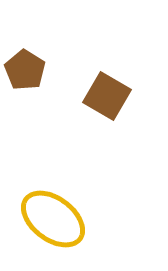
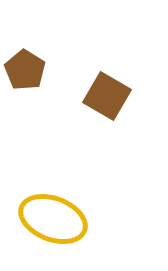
yellow ellipse: rotated 16 degrees counterclockwise
